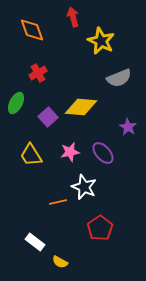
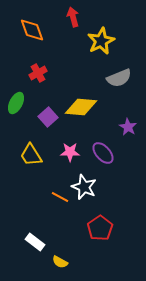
yellow star: rotated 20 degrees clockwise
pink star: rotated 12 degrees clockwise
orange line: moved 2 px right, 5 px up; rotated 42 degrees clockwise
